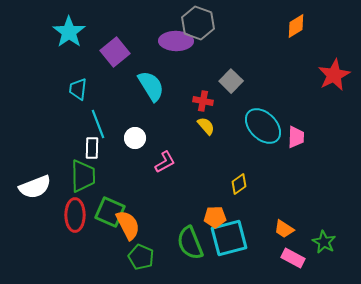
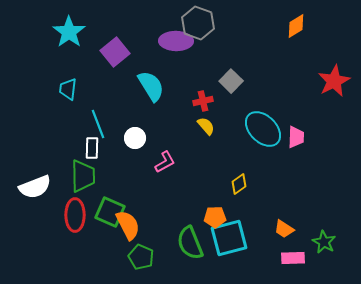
red star: moved 6 px down
cyan trapezoid: moved 10 px left
red cross: rotated 24 degrees counterclockwise
cyan ellipse: moved 3 px down
pink rectangle: rotated 30 degrees counterclockwise
